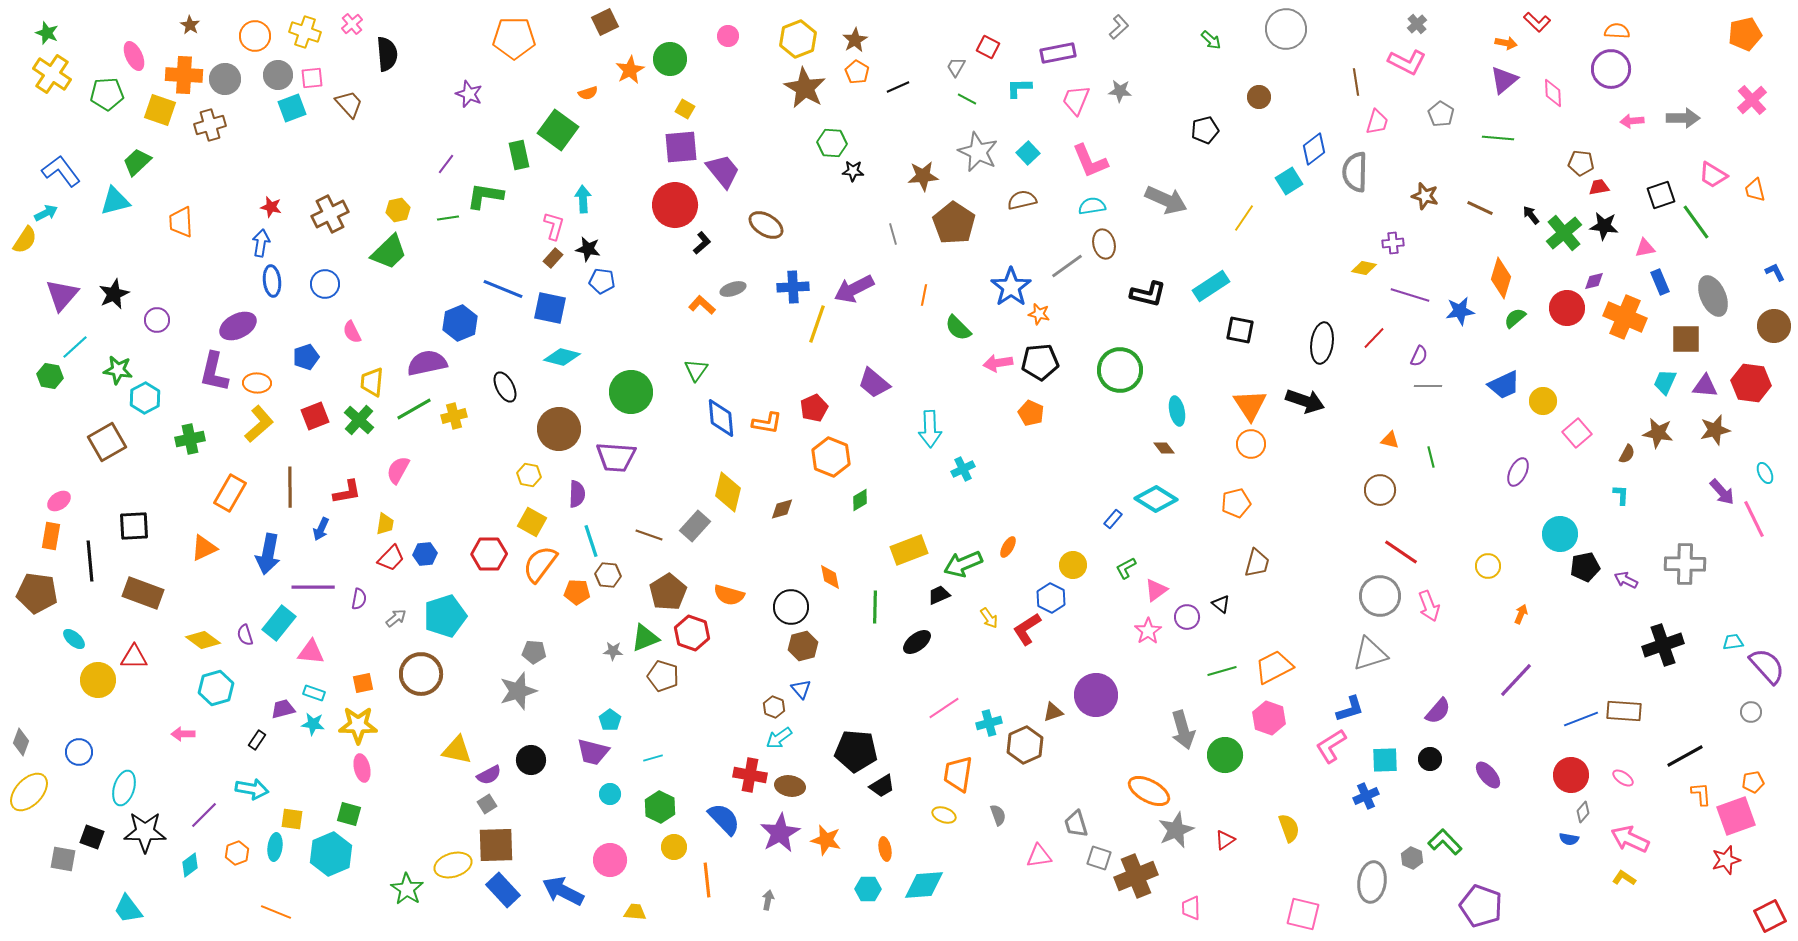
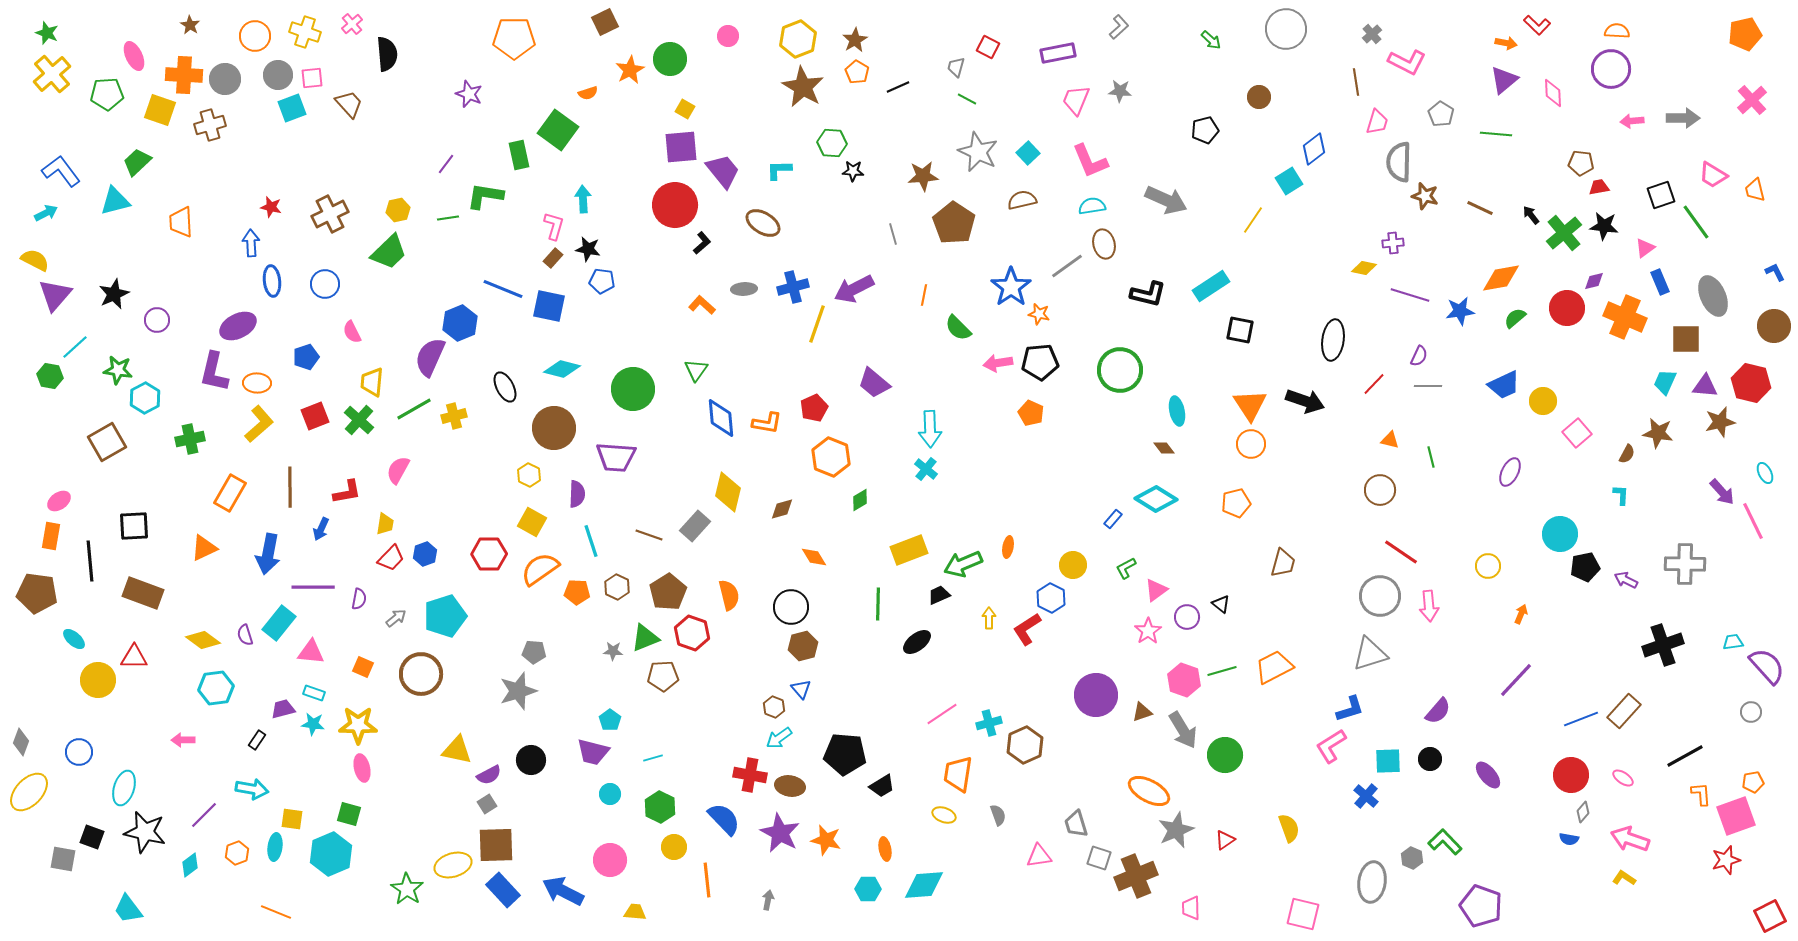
red L-shape at (1537, 22): moved 3 px down
gray cross at (1417, 24): moved 45 px left, 10 px down
gray trapezoid at (956, 67): rotated 15 degrees counterclockwise
yellow cross at (52, 74): rotated 15 degrees clockwise
brown star at (805, 88): moved 2 px left, 1 px up
cyan L-shape at (1019, 88): moved 240 px left, 82 px down
green line at (1498, 138): moved 2 px left, 4 px up
gray semicircle at (1355, 172): moved 44 px right, 10 px up
yellow line at (1244, 218): moved 9 px right, 2 px down
brown ellipse at (766, 225): moved 3 px left, 2 px up
yellow semicircle at (25, 240): moved 10 px right, 20 px down; rotated 96 degrees counterclockwise
blue arrow at (261, 243): moved 10 px left; rotated 12 degrees counterclockwise
pink triangle at (1645, 248): rotated 25 degrees counterclockwise
orange diamond at (1501, 278): rotated 63 degrees clockwise
blue cross at (793, 287): rotated 12 degrees counterclockwise
gray ellipse at (733, 289): moved 11 px right; rotated 15 degrees clockwise
purple triangle at (62, 295): moved 7 px left
blue square at (550, 308): moved 1 px left, 2 px up
red line at (1374, 338): moved 46 px down
black ellipse at (1322, 343): moved 11 px right, 3 px up
cyan diamond at (562, 357): moved 12 px down
purple semicircle at (427, 363): moved 3 px right, 6 px up; rotated 54 degrees counterclockwise
red hexagon at (1751, 383): rotated 6 degrees clockwise
green circle at (631, 392): moved 2 px right, 3 px up
brown circle at (559, 429): moved 5 px left, 1 px up
brown star at (1715, 430): moved 5 px right, 8 px up
cyan cross at (963, 469): moved 37 px left; rotated 25 degrees counterclockwise
purple ellipse at (1518, 472): moved 8 px left
yellow hexagon at (529, 475): rotated 15 degrees clockwise
pink line at (1754, 519): moved 1 px left, 2 px down
orange ellipse at (1008, 547): rotated 20 degrees counterclockwise
blue hexagon at (425, 554): rotated 15 degrees counterclockwise
brown trapezoid at (1257, 563): moved 26 px right
orange semicircle at (540, 564): moved 5 px down; rotated 18 degrees clockwise
brown hexagon at (608, 575): moved 9 px right, 12 px down; rotated 20 degrees clockwise
orange diamond at (830, 577): moved 16 px left, 20 px up; rotated 20 degrees counterclockwise
orange semicircle at (729, 595): rotated 120 degrees counterclockwise
pink arrow at (1429, 606): rotated 16 degrees clockwise
green line at (875, 607): moved 3 px right, 3 px up
yellow arrow at (989, 618): rotated 145 degrees counterclockwise
brown pentagon at (663, 676): rotated 20 degrees counterclockwise
orange square at (363, 683): moved 16 px up; rotated 35 degrees clockwise
cyan hexagon at (216, 688): rotated 8 degrees clockwise
pink line at (944, 708): moved 2 px left, 6 px down
brown rectangle at (1624, 711): rotated 52 degrees counterclockwise
brown triangle at (1053, 712): moved 89 px right
pink hexagon at (1269, 718): moved 85 px left, 38 px up
gray arrow at (1183, 730): rotated 15 degrees counterclockwise
pink arrow at (183, 734): moved 6 px down
black pentagon at (856, 751): moved 11 px left, 3 px down
cyan square at (1385, 760): moved 3 px right, 1 px down
blue cross at (1366, 796): rotated 25 degrees counterclockwise
black star at (145, 832): rotated 12 degrees clockwise
purple star at (780, 833): rotated 15 degrees counterclockwise
pink arrow at (1630, 839): rotated 6 degrees counterclockwise
